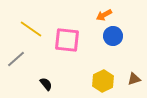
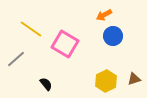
pink square: moved 2 px left, 4 px down; rotated 24 degrees clockwise
yellow hexagon: moved 3 px right
